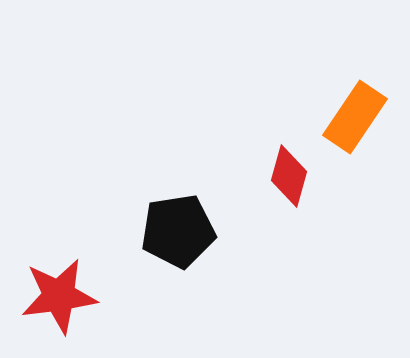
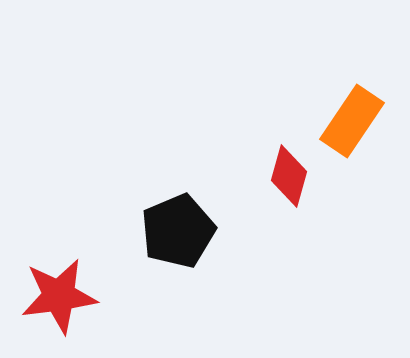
orange rectangle: moved 3 px left, 4 px down
black pentagon: rotated 14 degrees counterclockwise
